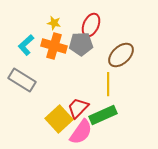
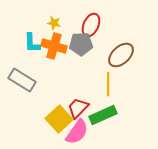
cyan L-shape: moved 6 px right, 2 px up; rotated 50 degrees counterclockwise
pink semicircle: moved 4 px left
